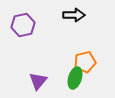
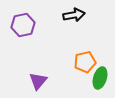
black arrow: rotated 10 degrees counterclockwise
green ellipse: moved 25 px right
